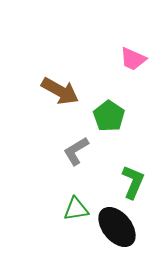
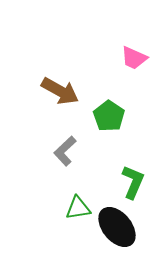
pink trapezoid: moved 1 px right, 1 px up
gray L-shape: moved 11 px left; rotated 12 degrees counterclockwise
green triangle: moved 2 px right, 1 px up
